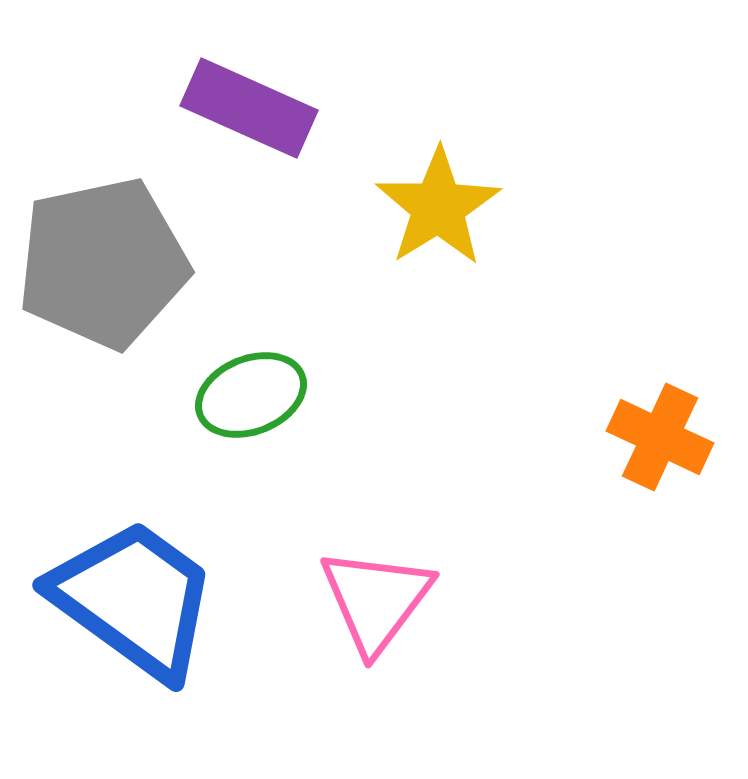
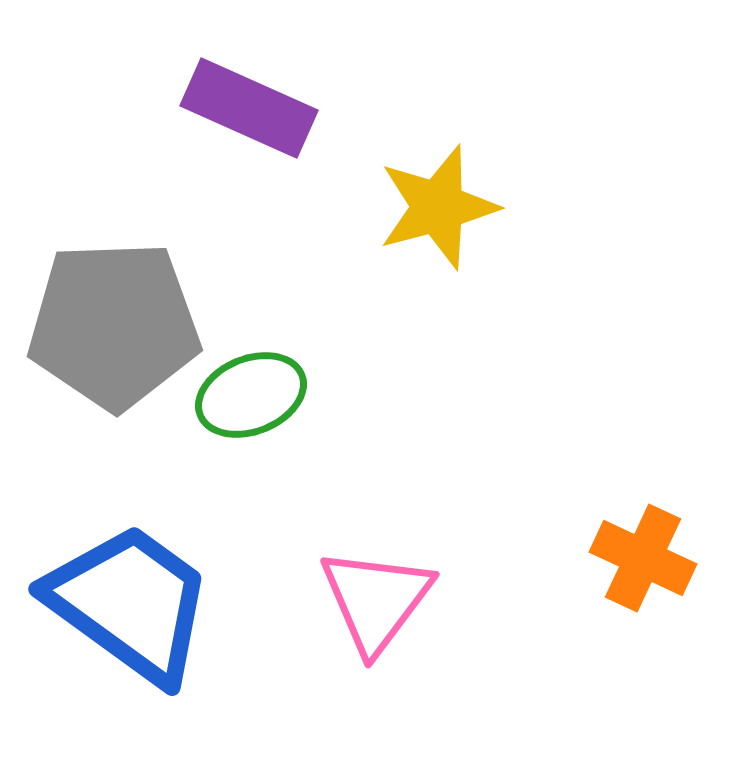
yellow star: rotated 17 degrees clockwise
gray pentagon: moved 11 px right, 62 px down; rotated 10 degrees clockwise
orange cross: moved 17 px left, 121 px down
blue trapezoid: moved 4 px left, 4 px down
